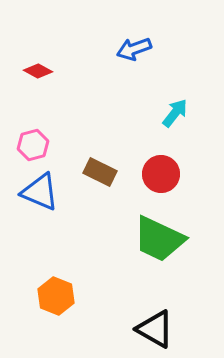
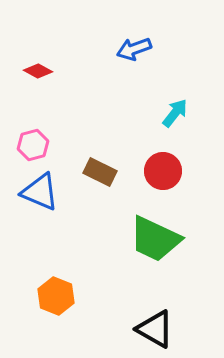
red circle: moved 2 px right, 3 px up
green trapezoid: moved 4 px left
